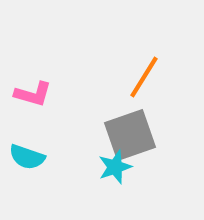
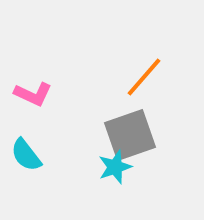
orange line: rotated 9 degrees clockwise
pink L-shape: rotated 9 degrees clockwise
cyan semicircle: moved 1 px left, 2 px up; rotated 33 degrees clockwise
